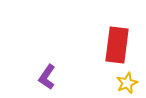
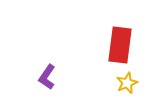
red rectangle: moved 3 px right
